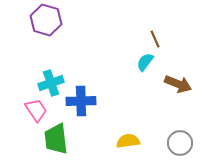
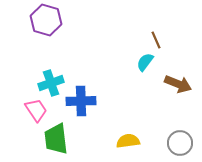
brown line: moved 1 px right, 1 px down
